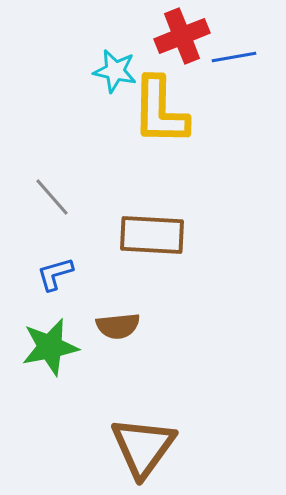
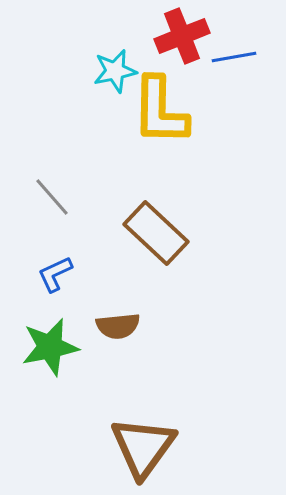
cyan star: rotated 24 degrees counterclockwise
brown rectangle: moved 4 px right, 2 px up; rotated 40 degrees clockwise
blue L-shape: rotated 9 degrees counterclockwise
